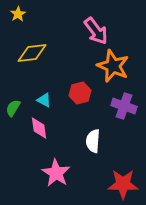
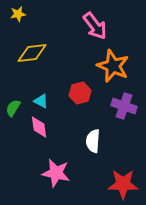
yellow star: rotated 21 degrees clockwise
pink arrow: moved 1 px left, 5 px up
cyan triangle: moved 3 px left, 1 px down
pink diamond: moved 1 px up
pink star: rotated 20 degrees counterclockwise
